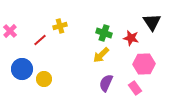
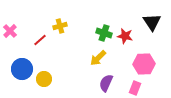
red star: moved 6 px left, 2 px up
yellow arrow: moved 3 px left, 3 px down
pink rectangle: rotated 56 degrees clockwise
